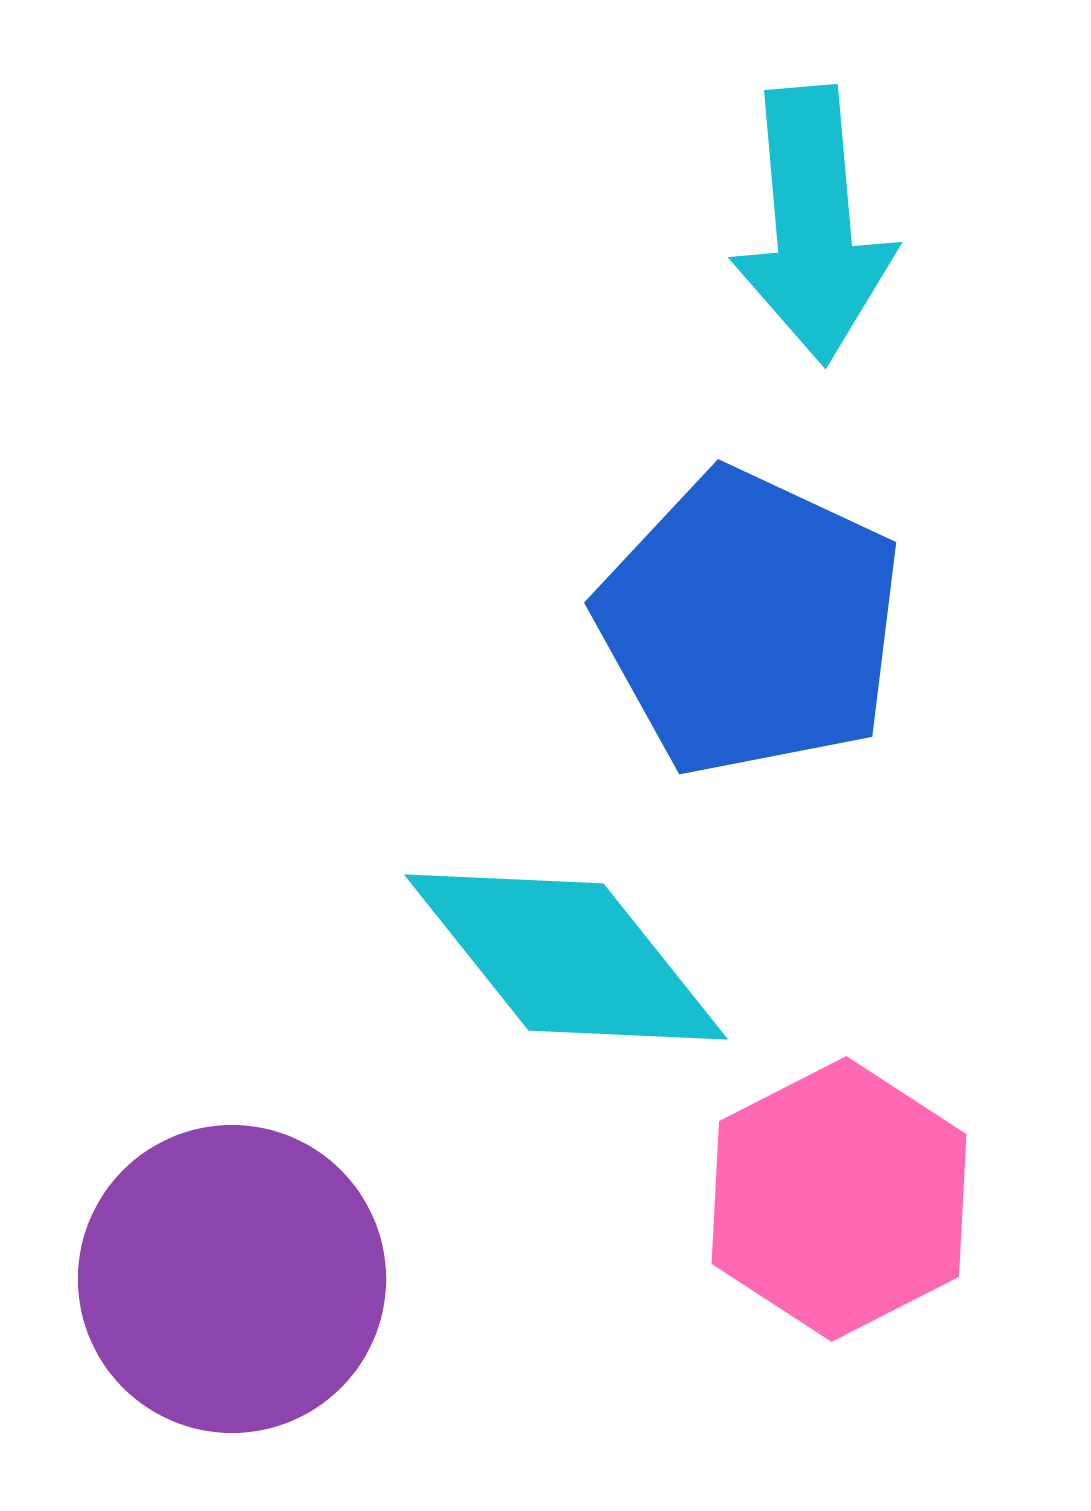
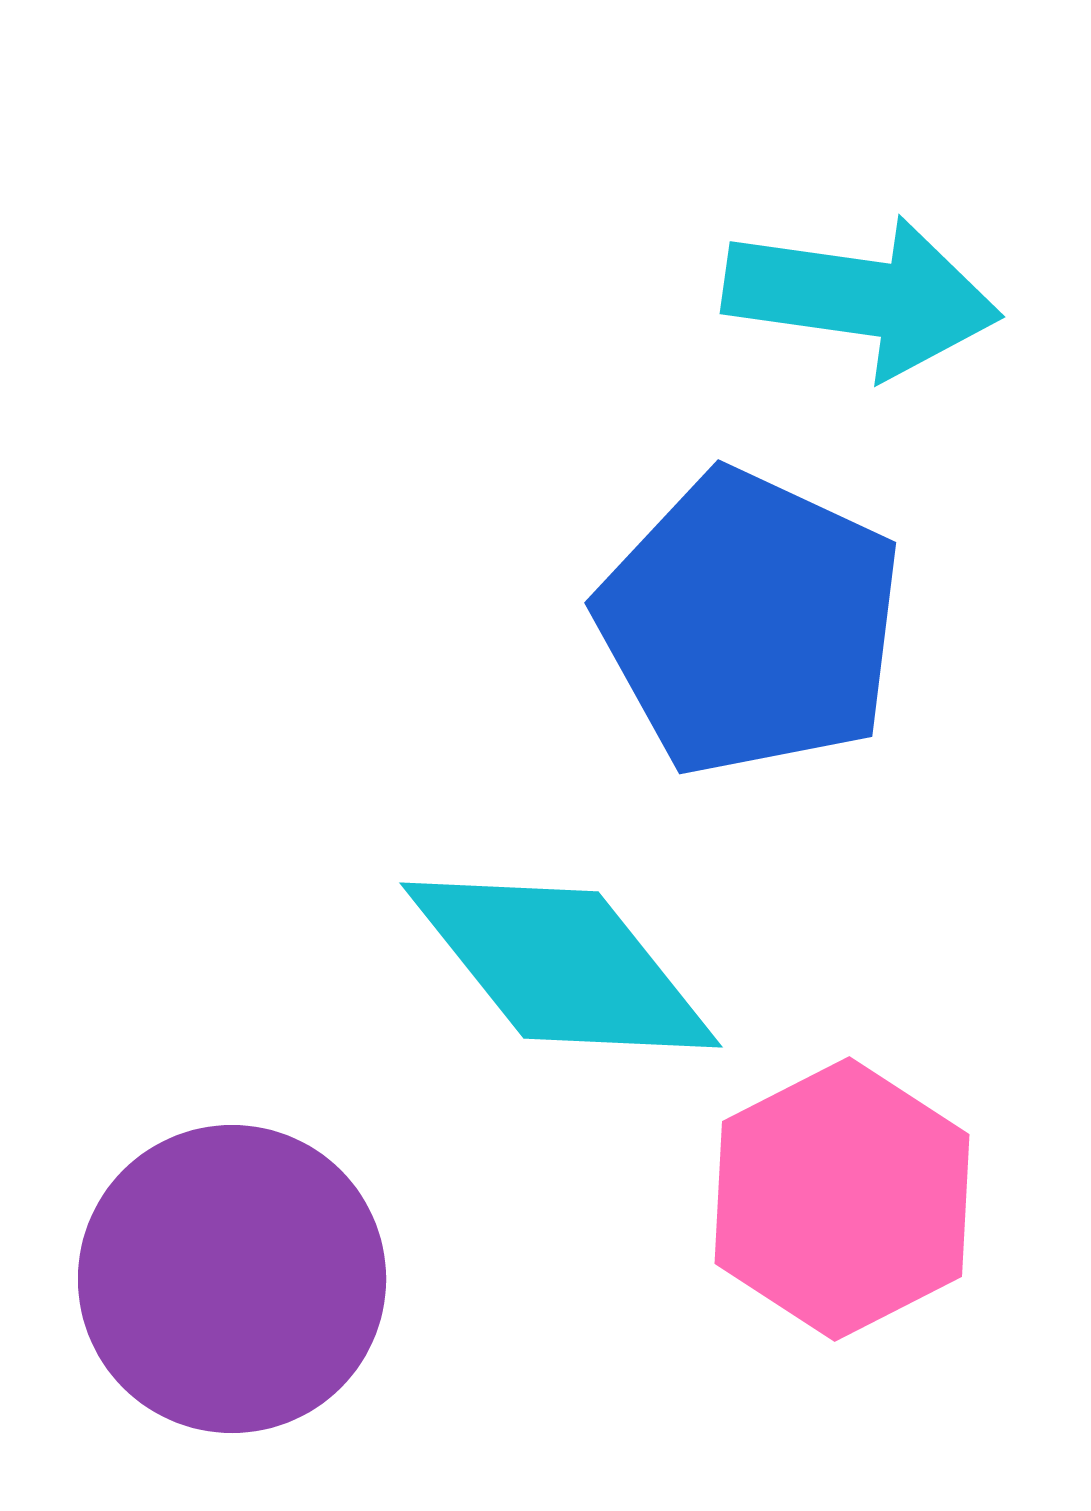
cyan arrow: moved 49 px right, 72 px down; rotated 77 degrees counterclockwise
cyan diamond: moved 5 px left, 8 px down
pink hexagon: moved 3 px right
